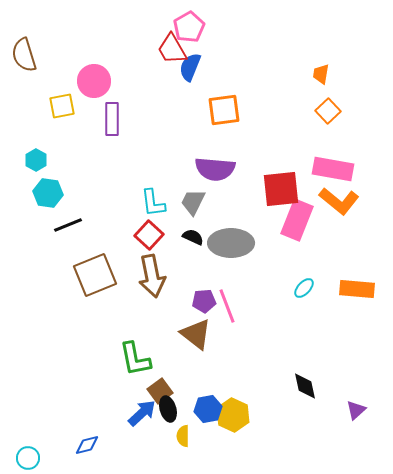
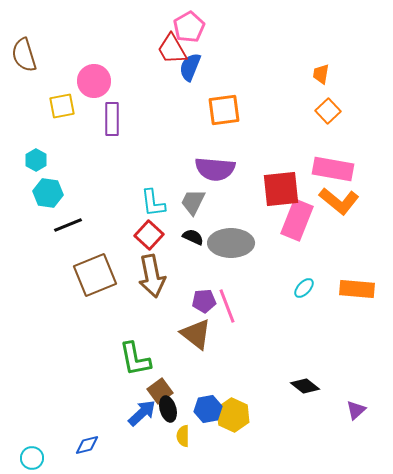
black diamond at (305, 386): rotated 40 degrees counterclockwise
cyan circle at (28, 458): moved 4 px right
